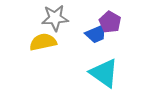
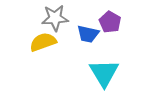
blue trapezoid: moved 8 px left; rotated 35 degrees clockwise
yellow semicircle: rotated 8 degrees counterclockwise
cyan triangle: rotated 24 degrees clockwise
